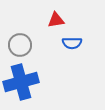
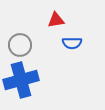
blue cross: moved 2 px up
